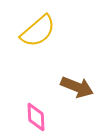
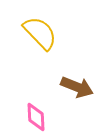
yellow semicircle: moved 2 px right, 2 px down; rotated 93 degrees counterclockwise
